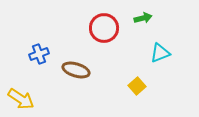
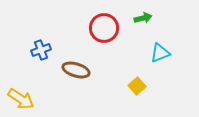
blue cross: moved 2 px right, 4 px up
